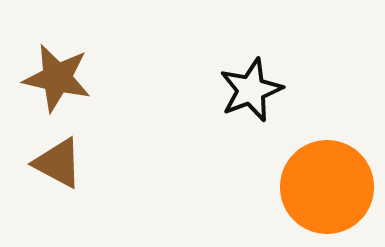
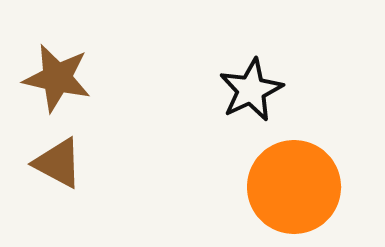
black star: rotated 4 degrees counterclockwise
orange circle: moved 33 px left
